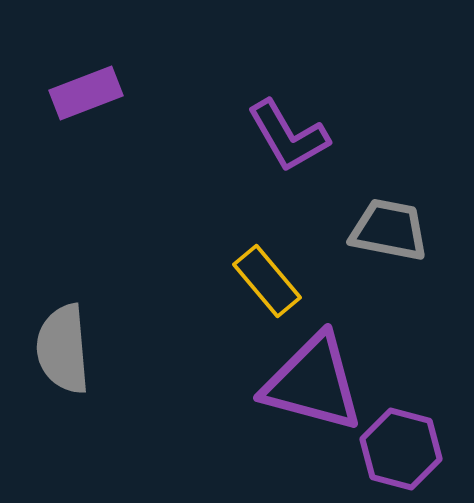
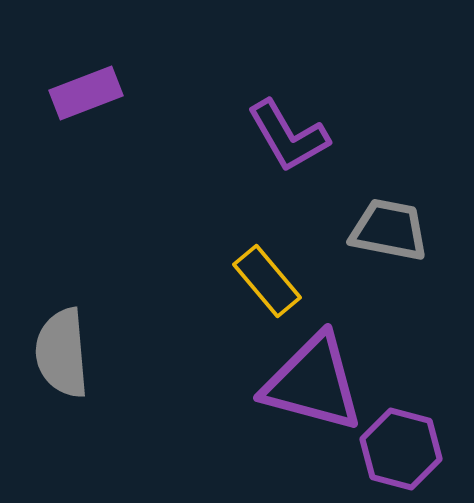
gray semicircle: moved 1 px left, 4 px down
